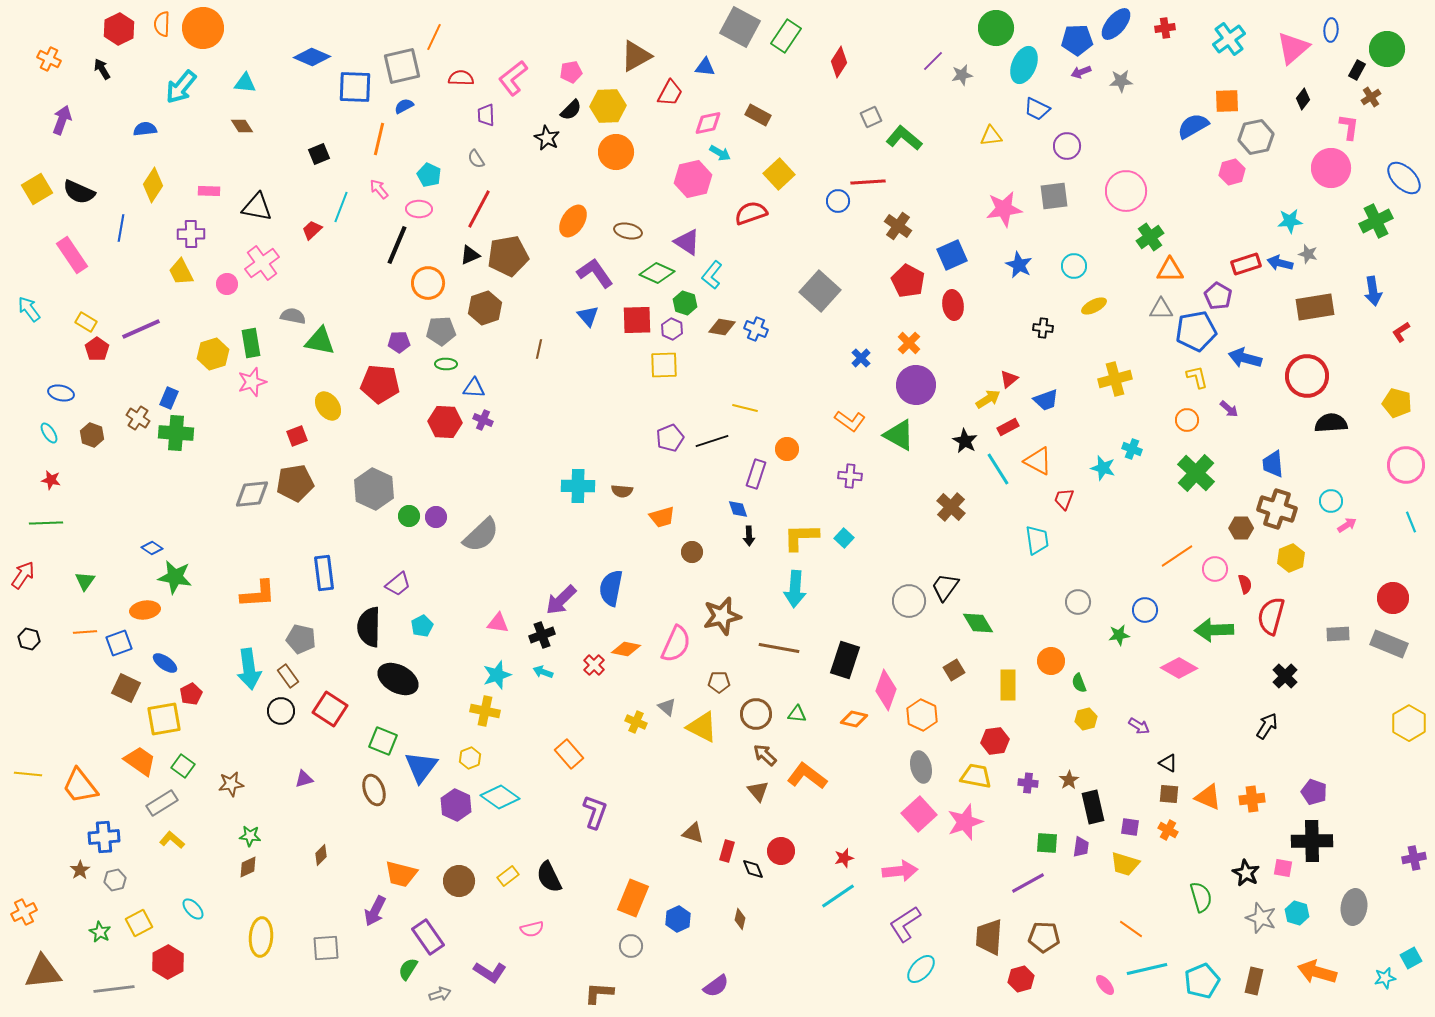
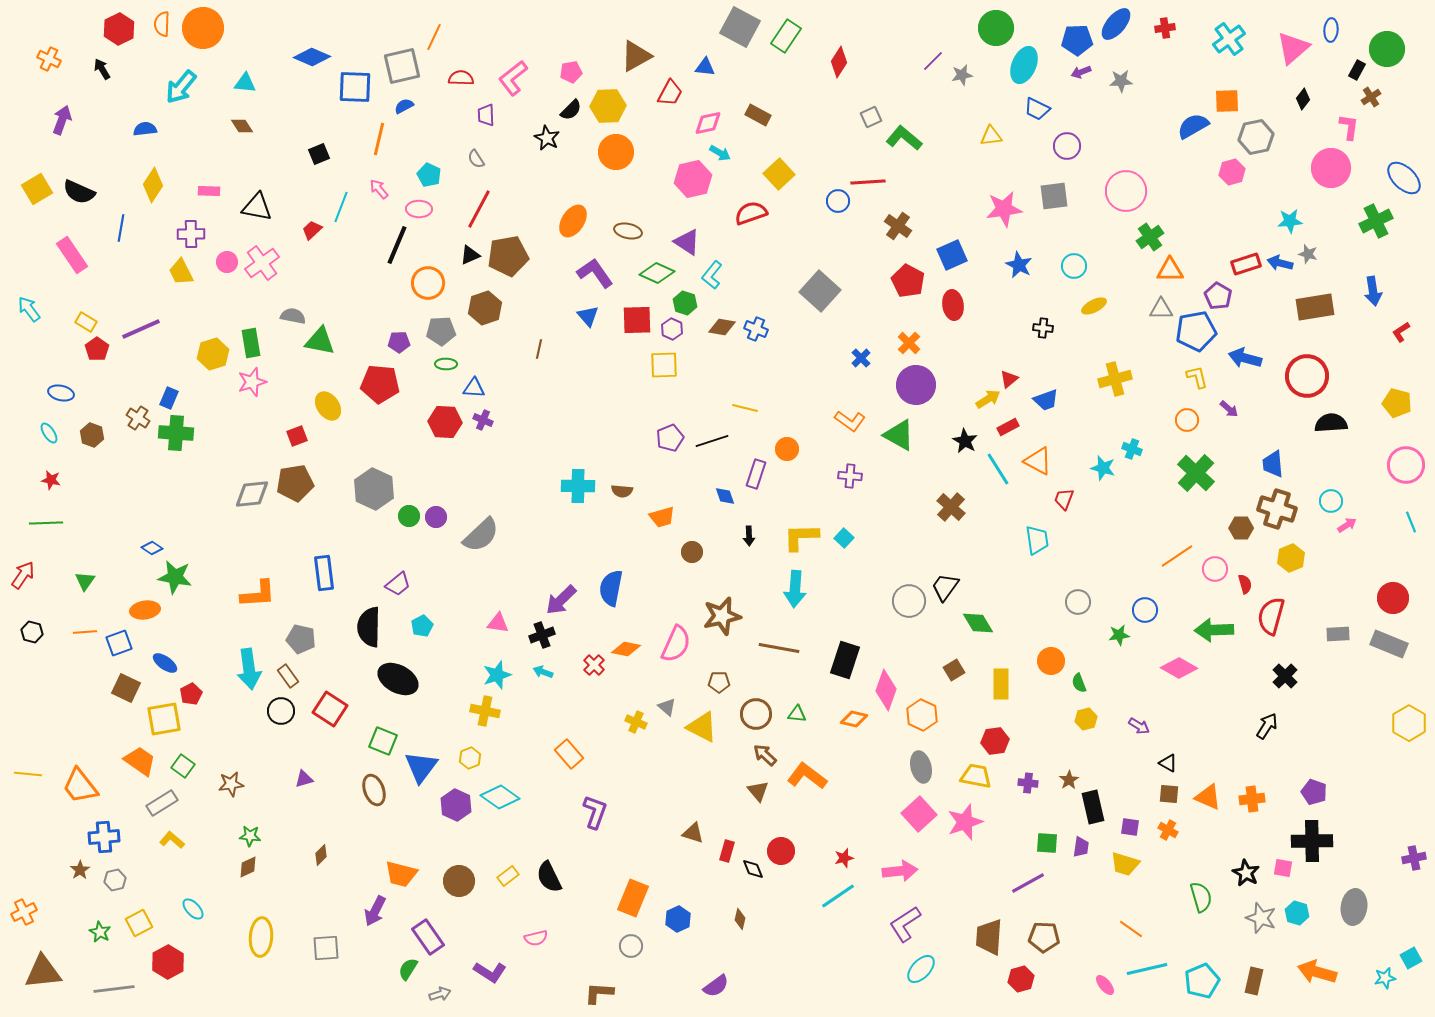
pink circle at (227, 284): moved 22 px up
blue diamond at (738, 509): moved 13 px left, 13 px up
black hexagon at (29, 639): moved 3 px right, 7 px up
yellow rectangle at (1008, 685): moved 7 px left, 1 px up
pink semicircle at (532, 929): moved 4 px right, 9 px down
